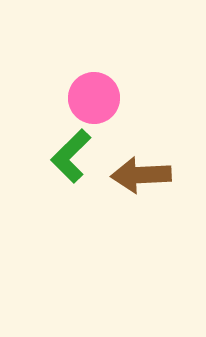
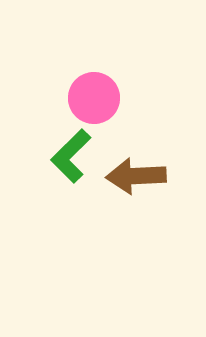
brown arrow: moved 5 px left, 1 px down
